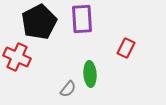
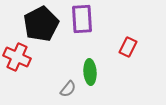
black pentagon: moved 2 px right, 2 px down
red rectangle: moved 2 px right, 1 px up
green ellipse: moved 2 px up
